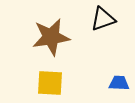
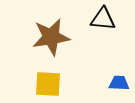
black triangle: rotated 24 degrees clockwise
yellow square: moved 2 px left, 1 px down
